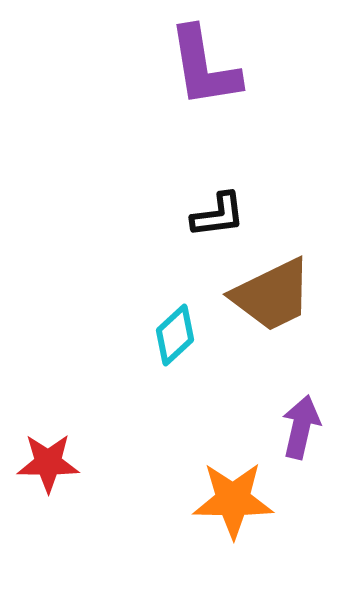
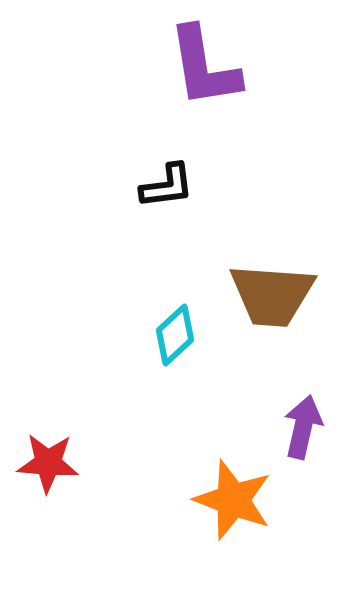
black L-shape: moved 51 px left, 29 px up
brown trapezoid: rotated 30 degrees clockwise
purple arrow: moved 2 px right
red star: rotated 4 degrees clockwise
orange star: rotated 20 degrees clockwise
